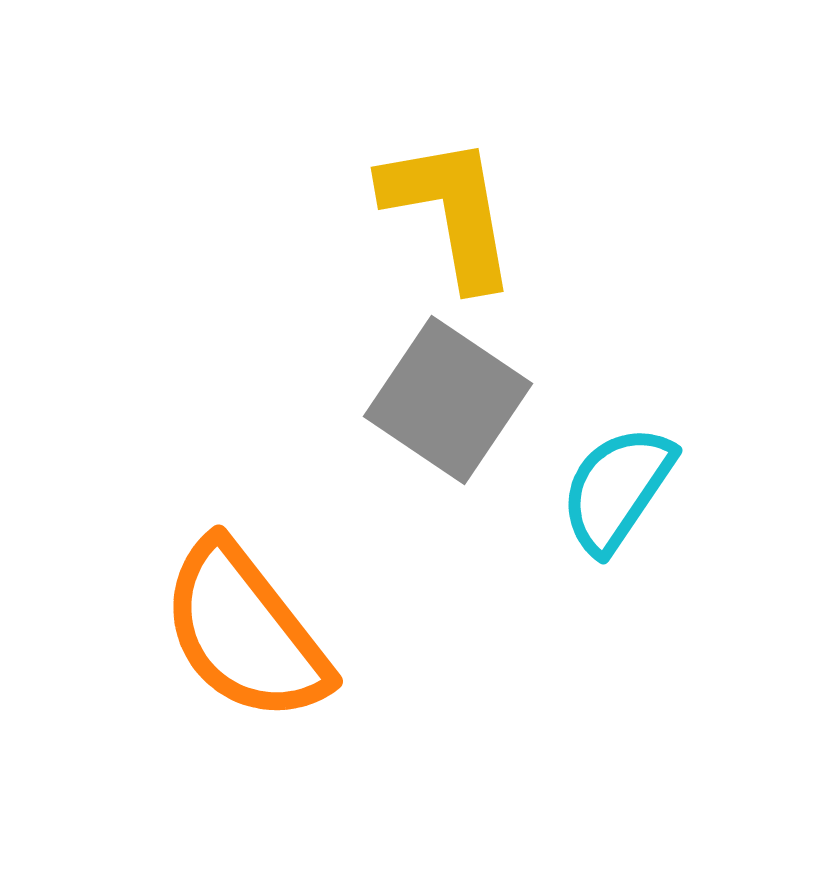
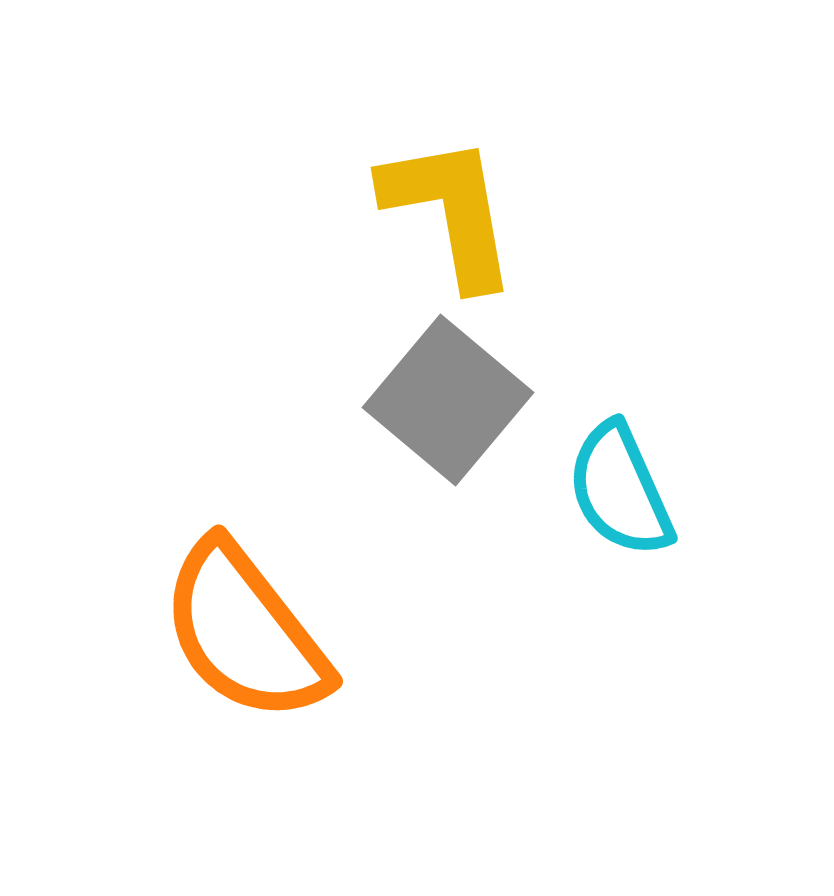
gray square: rotated 6 degrees clockwise
cyan semicircle: moved 3 px right, 1 px down; rotated 58 degrees counterclockwise
